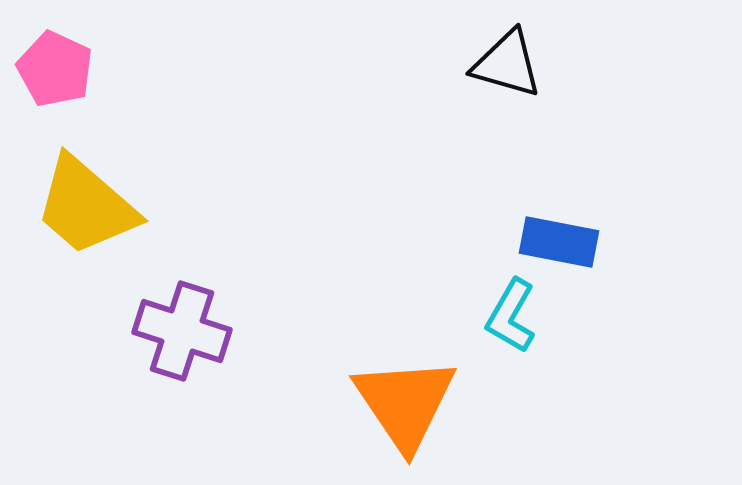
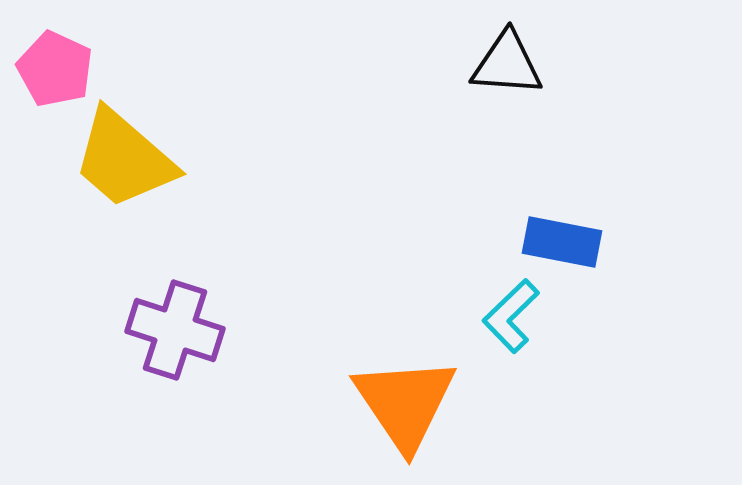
black triangle: rotated 12 degrees counterclockwise
yellow trapezoid: moved 38 px right, 47 px up
blue rectangle: moved 3 px right
cyan L-shape: rotated 16 degrees clockwise
purple cross: moved 7 px left, 1 px up
